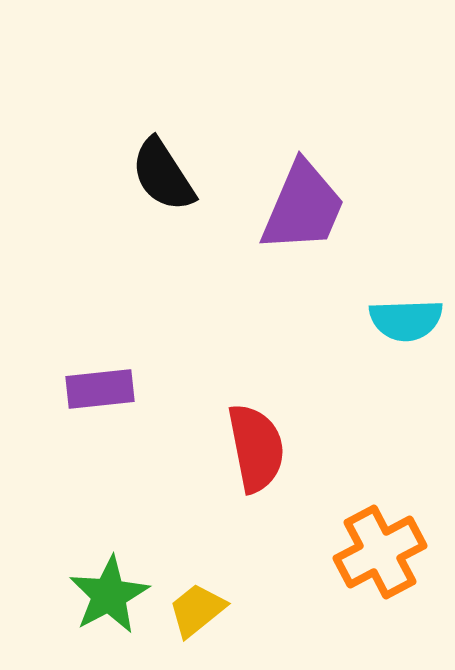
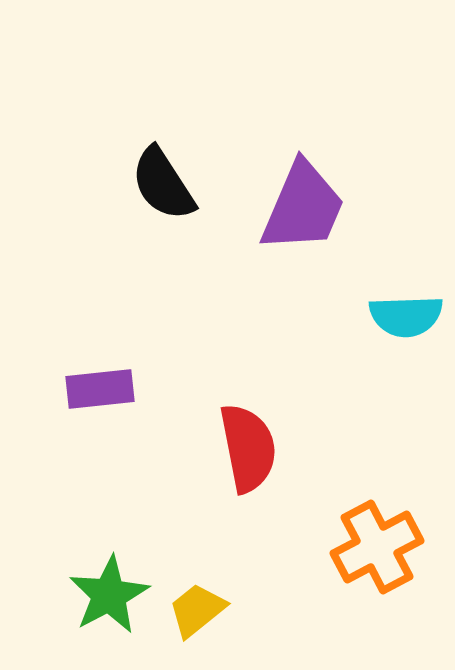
black semicircle: moved 9 px down
cyan semicircle: moved 4 px up
red semicircle: moved 8 px left
orange cross: moved 3 px left, 5 px up
